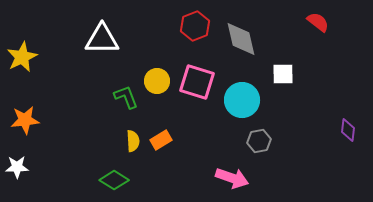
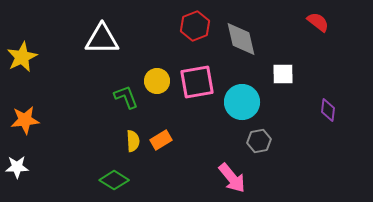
pink square: rotated 27 degrees counterclockwise
cyan circle: moved 2 px down
purple diamond: moved 20 px left, 20 px up
pink arrow: rotated 32 degrees clockwise
